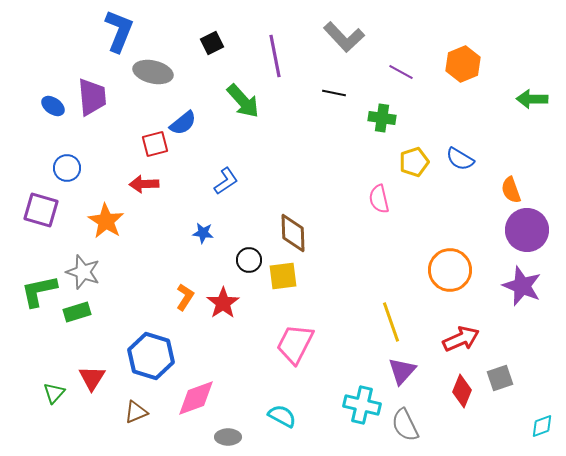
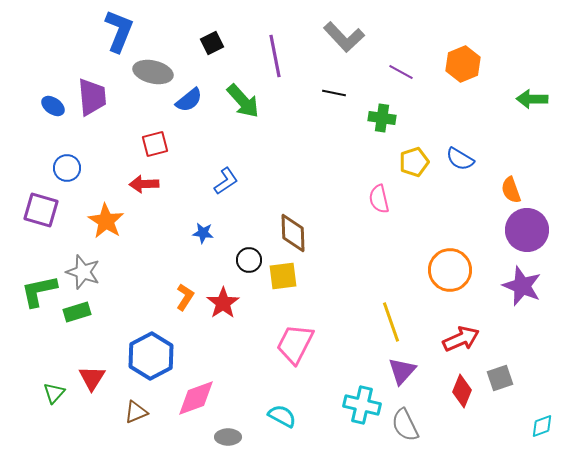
blue semicircle at (183, 123): moved 6 px right, 23 px up
blue hexagon at (151, 356): rotated 15 degrees clockwise
